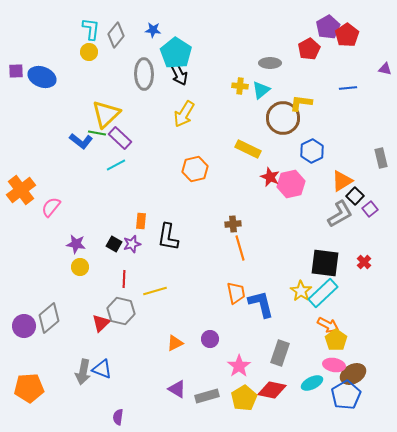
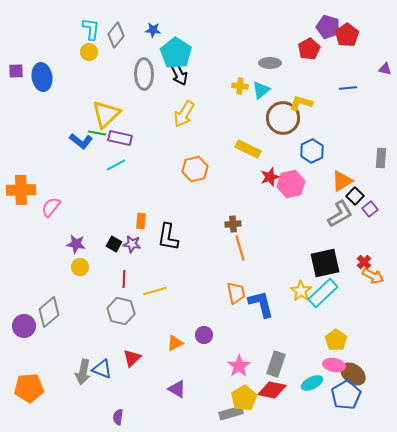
purple pentagon at (328, 27): rotated 25 degrees counterclockwise
blue ellipse at (42, 77): rotated 60 degrees clockwise
yellow L-shape at (301, 103): rotated 10 degrees clockwise
purple rectangle at (120, 138): rotated 30 degrees counterclockwise
gray rectangle at (381, 158): rotated 18 degrees clockwise
red star at (270, 177): rotated 30 degrees clockwise
orange cross at (21, 190): rotated 36 degrees clockwise
purple star at (132, 244): rotated 24 degrees clockwise
black square at (325, 263): rotated 20 degrees counterclockwise
gray diamond at (49, 318): moved 6 px up
red triangle at (101, 323): moved 31 px right, 35 px down
orange arrow at (328, 325): moved 45 px right, 49 px up
purple circle at (210, 339): moved 6 px left, 4 px up
gray rectangle at (280, 353): moved 4 px left, 11 px down
brown ellipse at (353, 374): rotated 65 degrees clockwise
gray rectangle at (207, 396): moved 24 px right, 17 px down
